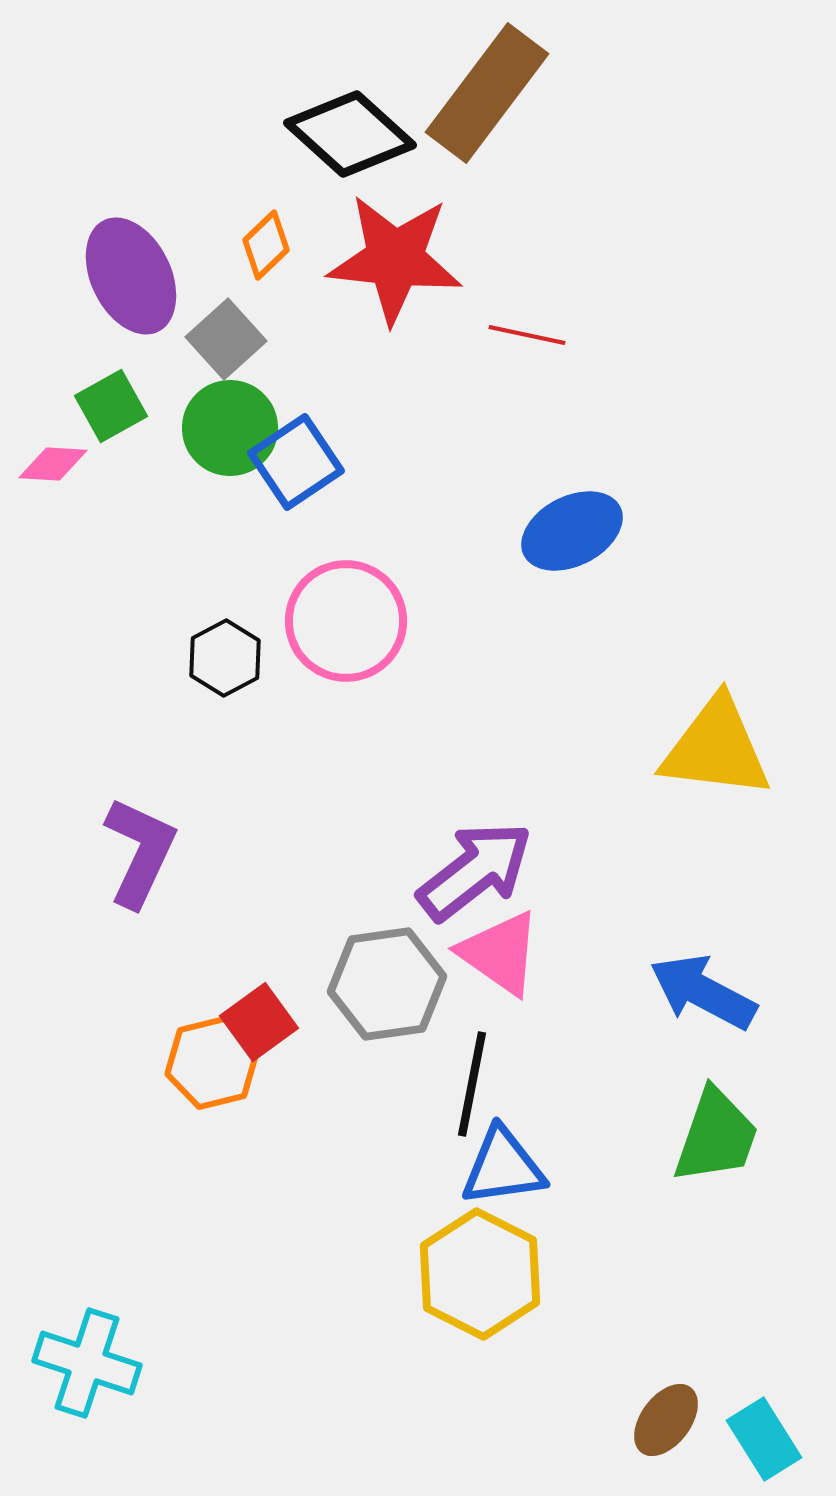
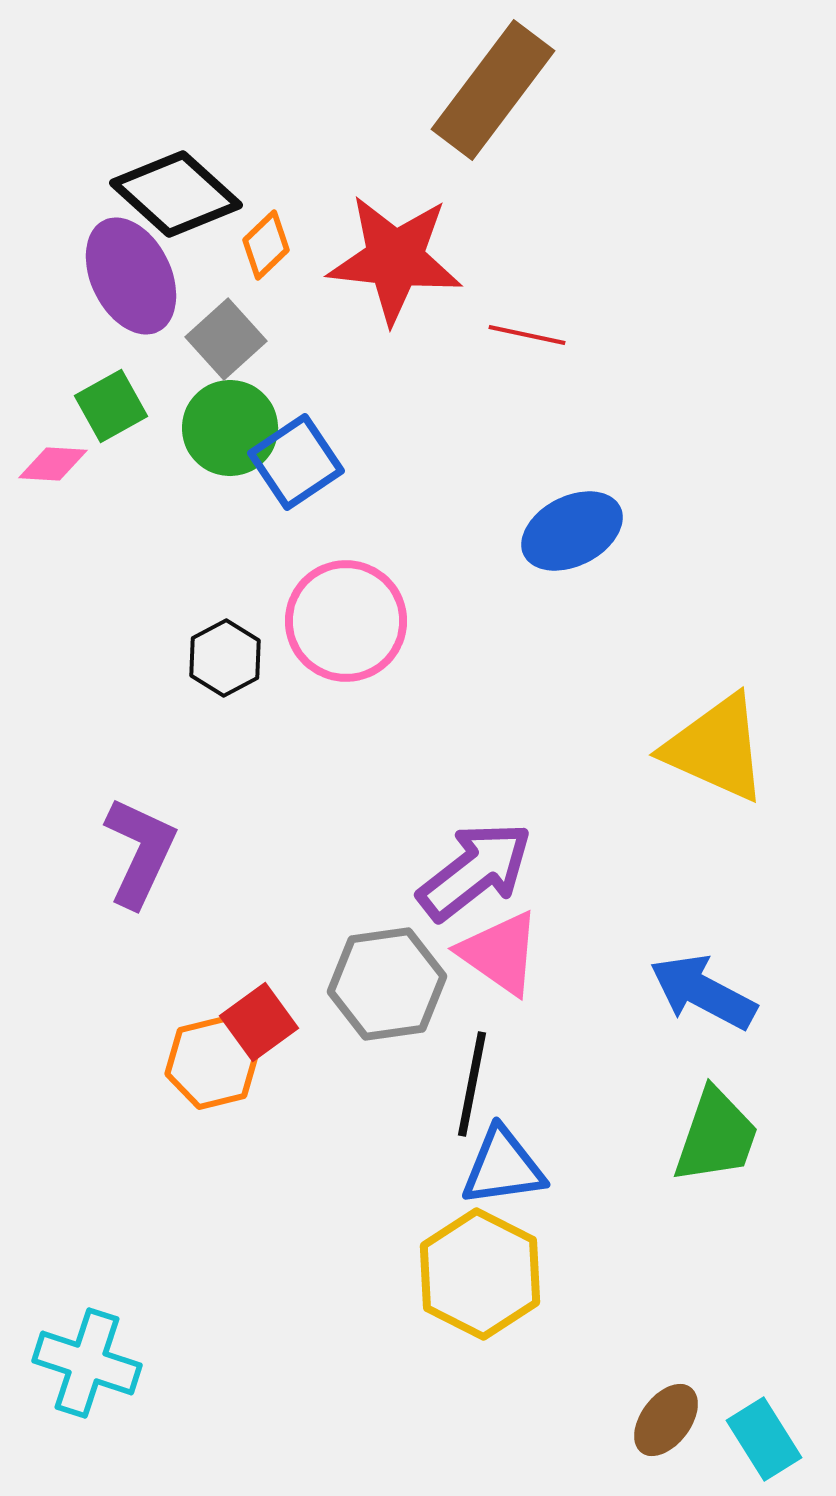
brown rectangle: moved 6 px right, 3 px up
black diamond: moved 174 px left, 60 px down
yellow triangle: rotated 17 degrees clockwise
